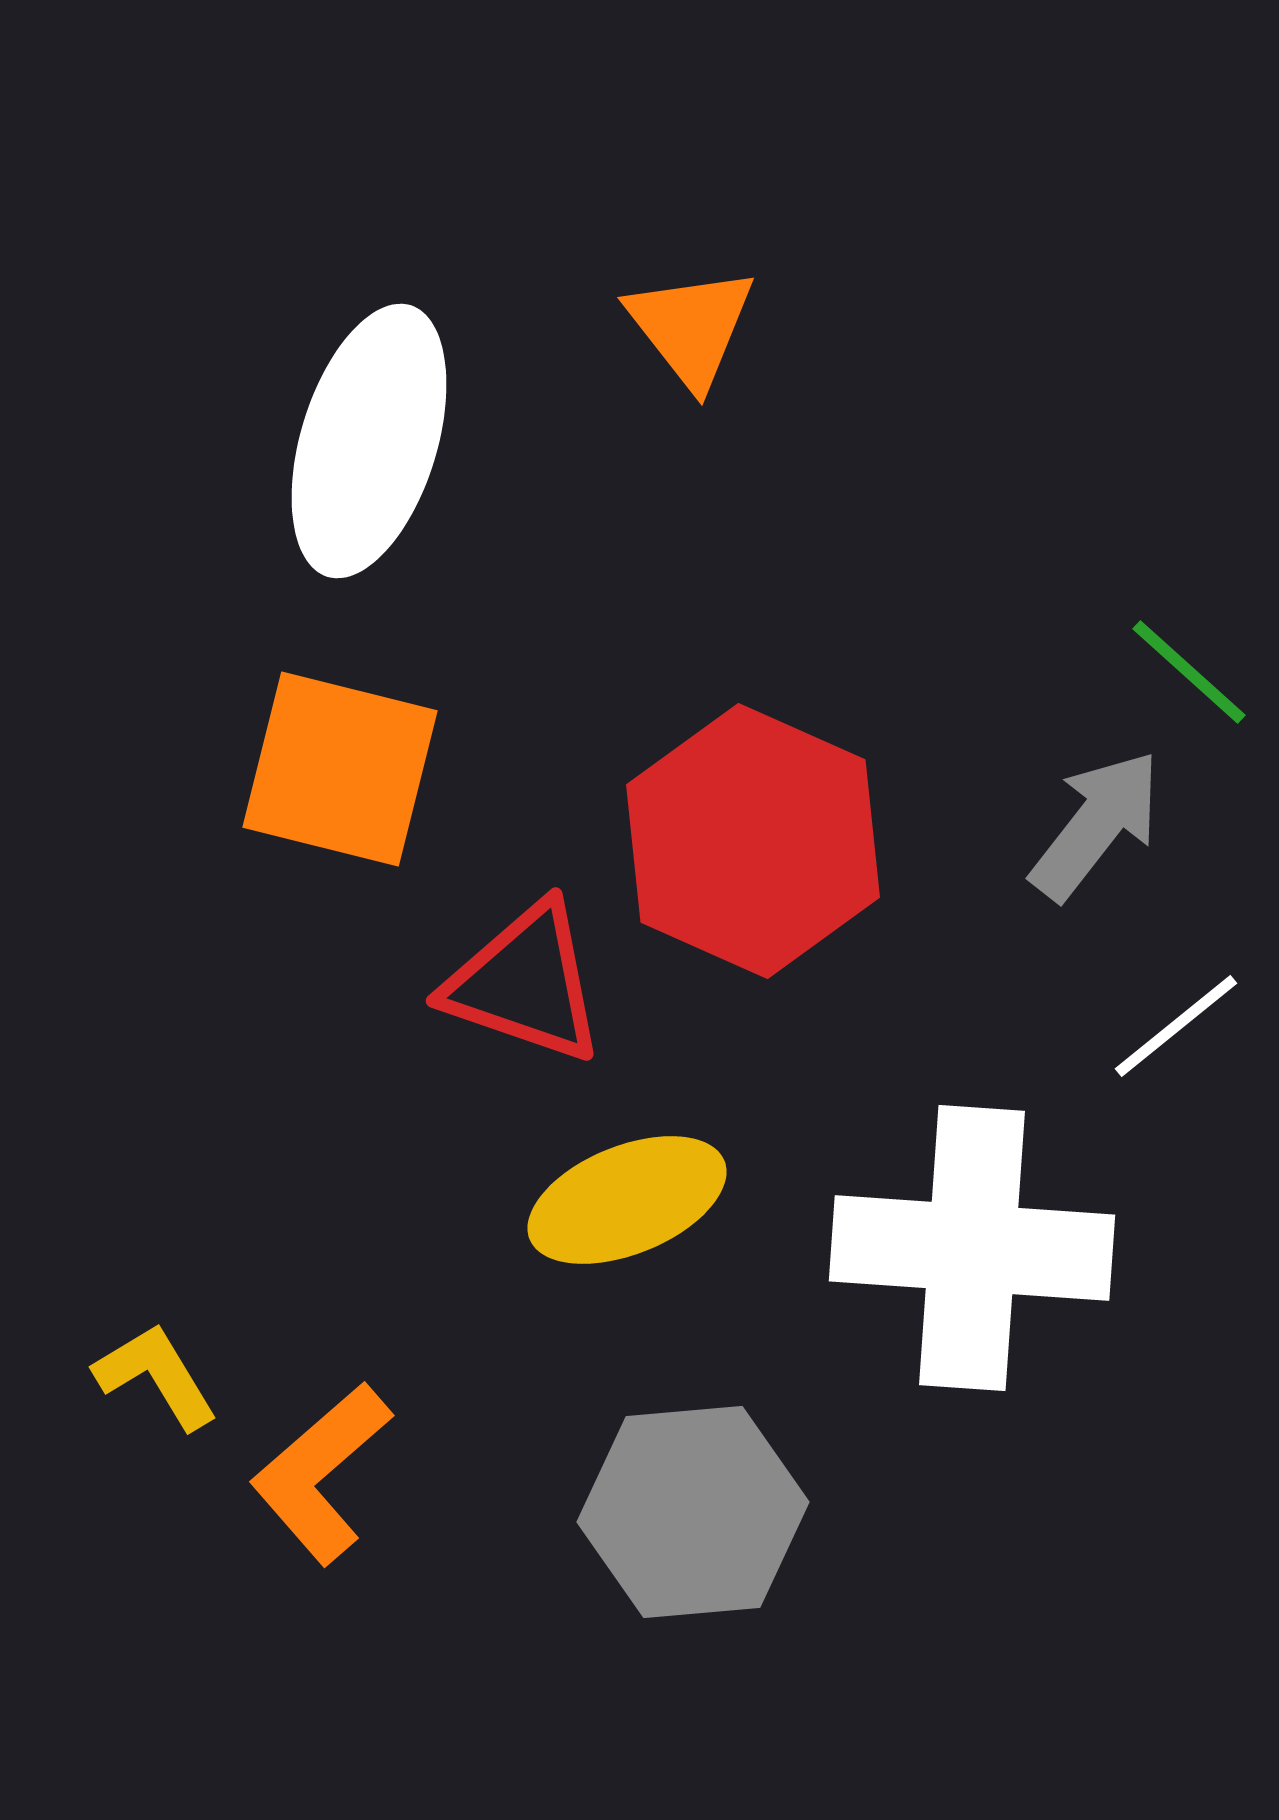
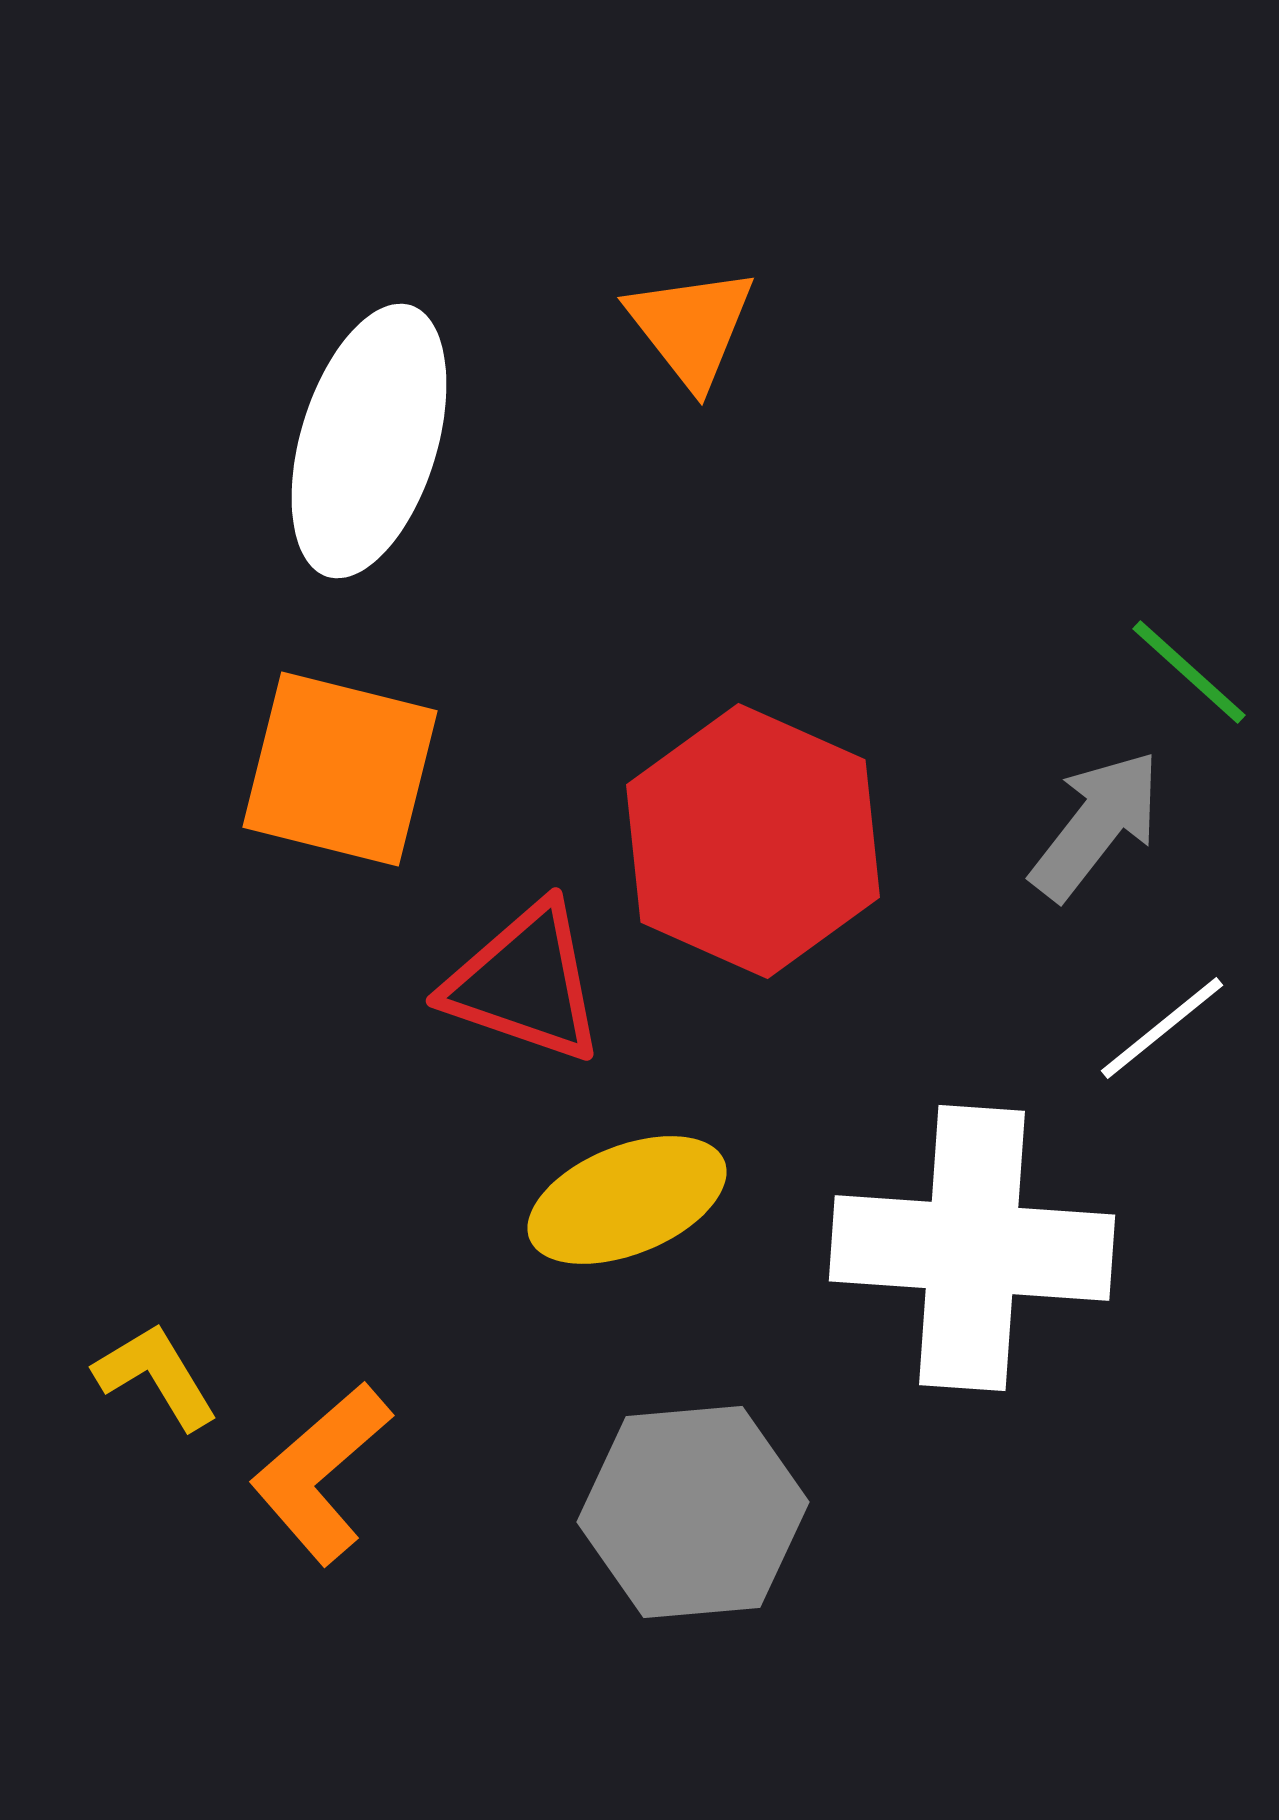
white line: moved 14 px left, 2 px down
